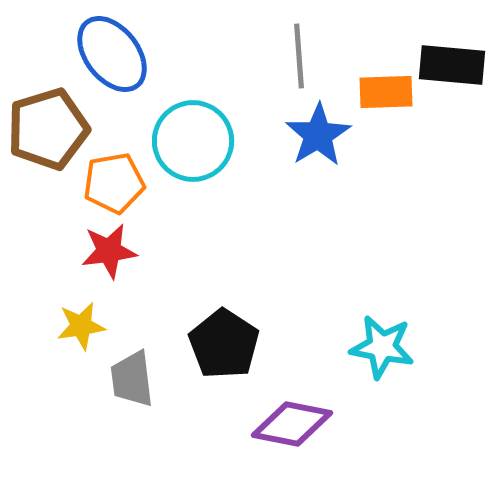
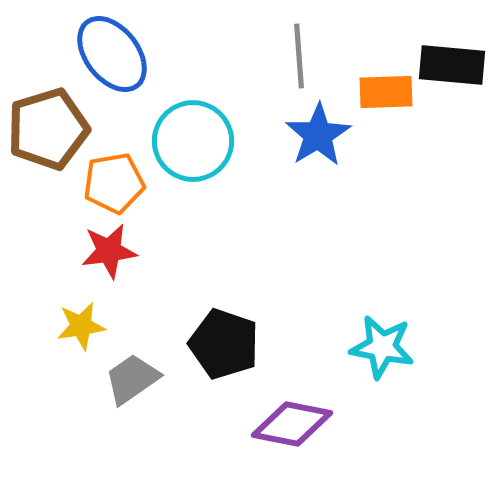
black pentagon: rotated 14 degrees counterclockwise
gray trapezoid: rotated 62 degrees clockwise
